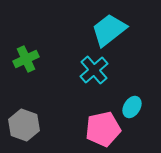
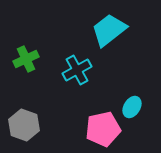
cyan cross: moved 17 px left; rotated 12 degrees clockwise
